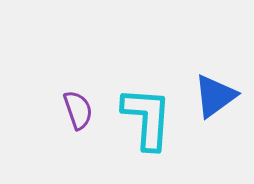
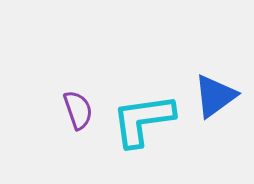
cyan L-shape: moved 4 px left, 2 px down; rotated 102 degrees counterclockwise
